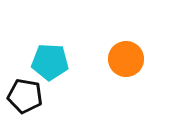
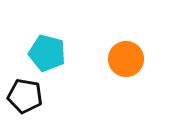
cyan pentagon: moved 3 px left, 9 px up; rotated 12 degrees clockwise
